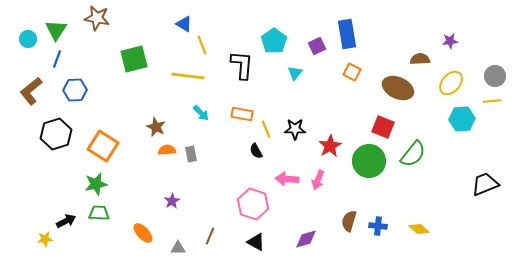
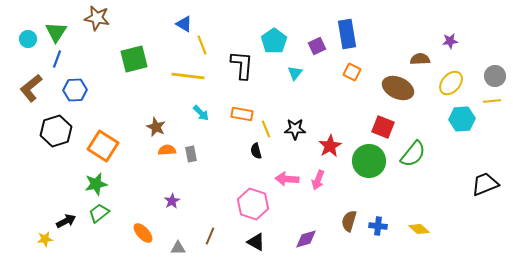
green triangle at (56, 30): moved 2 px down
brown L-shape at (31, 91): moved 3 px up
black hexagon at (56, 134): moved 3 px up
black semicircle at (256, 151): rotated 14 degrees clockwise
green trapezoid at (99, 213): rotated 40 degrees counterclockwise
